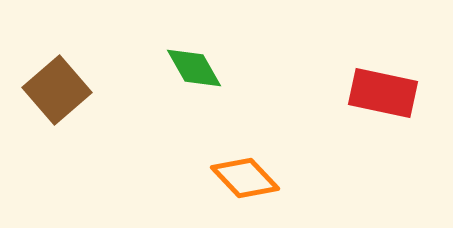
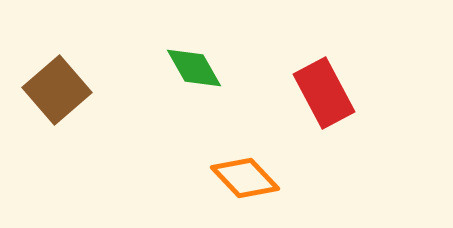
red rectangle: moved 59 px left; rotated 50 degrees clockwise
